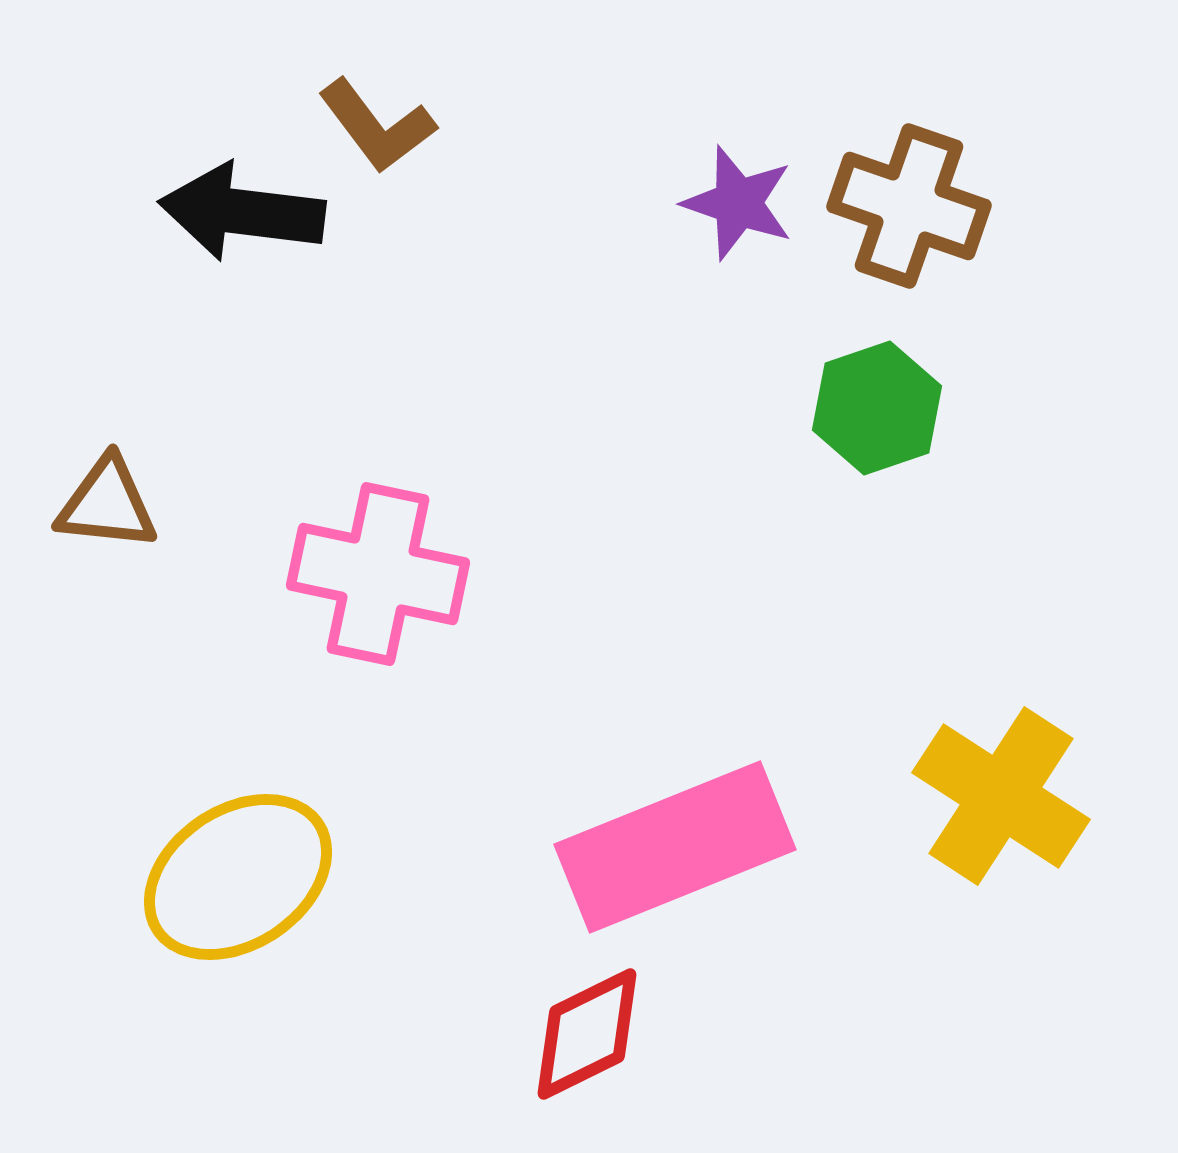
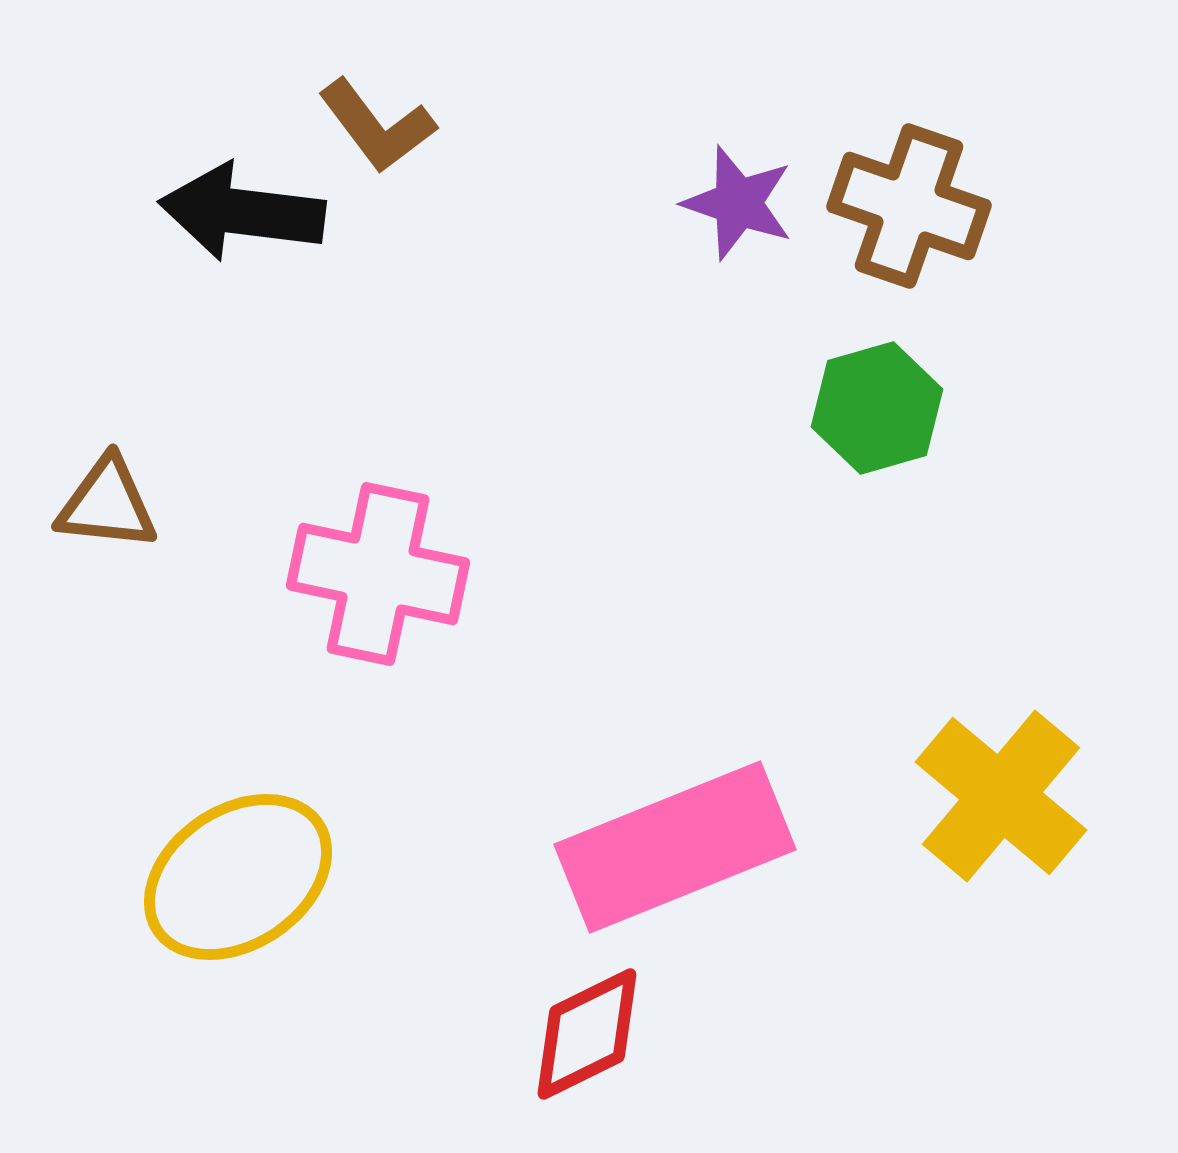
green hexagon: rotated 3 degrees clockwise
yellow cross: rotated 7 degrees clockwise
